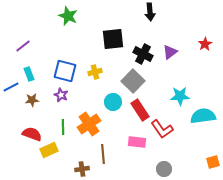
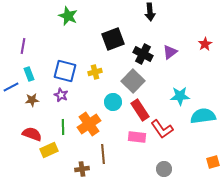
black square: rotated 15 degrees counterclockwise
purple line: rotated 42 degrees counterclockwise
pink rectangle: moved 5 px up
